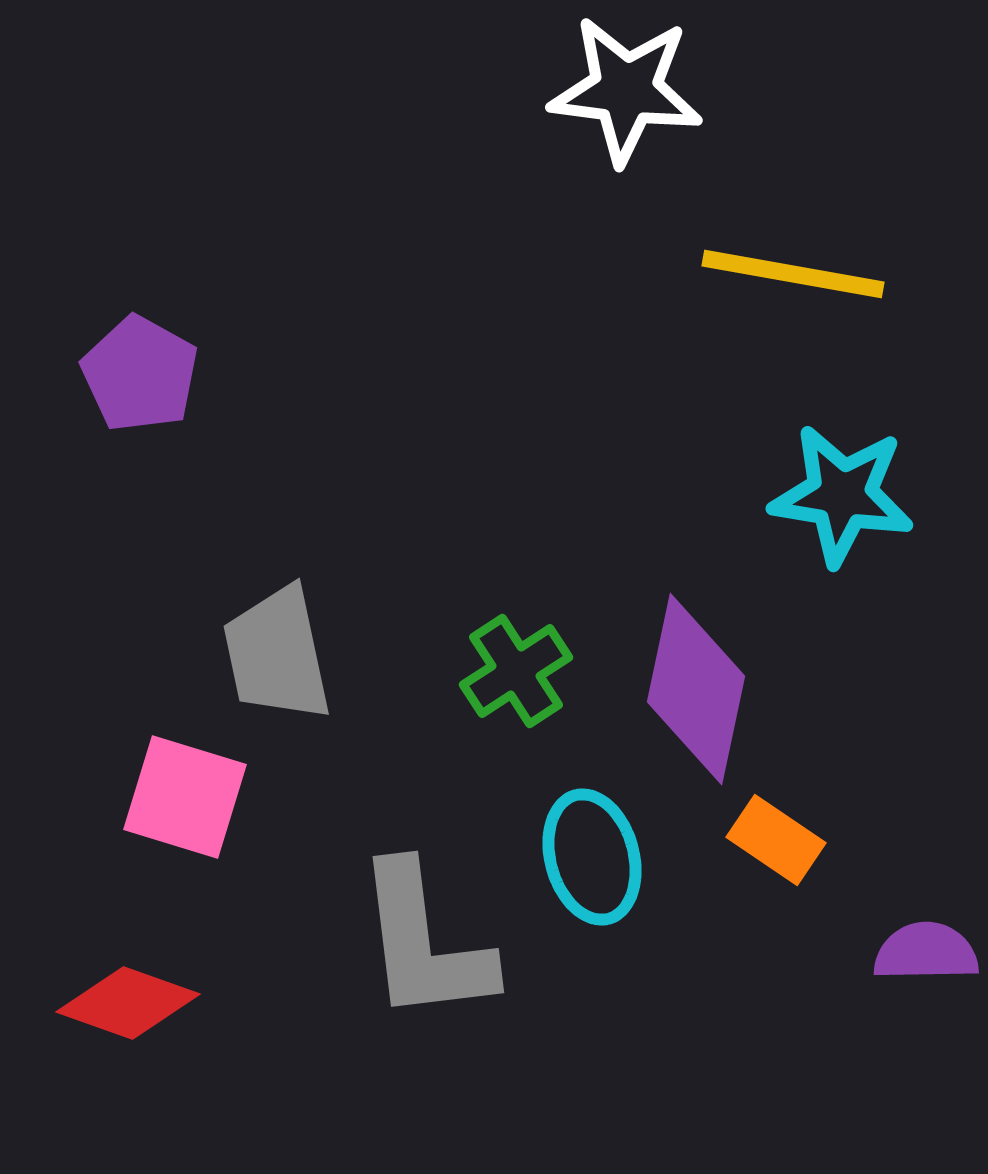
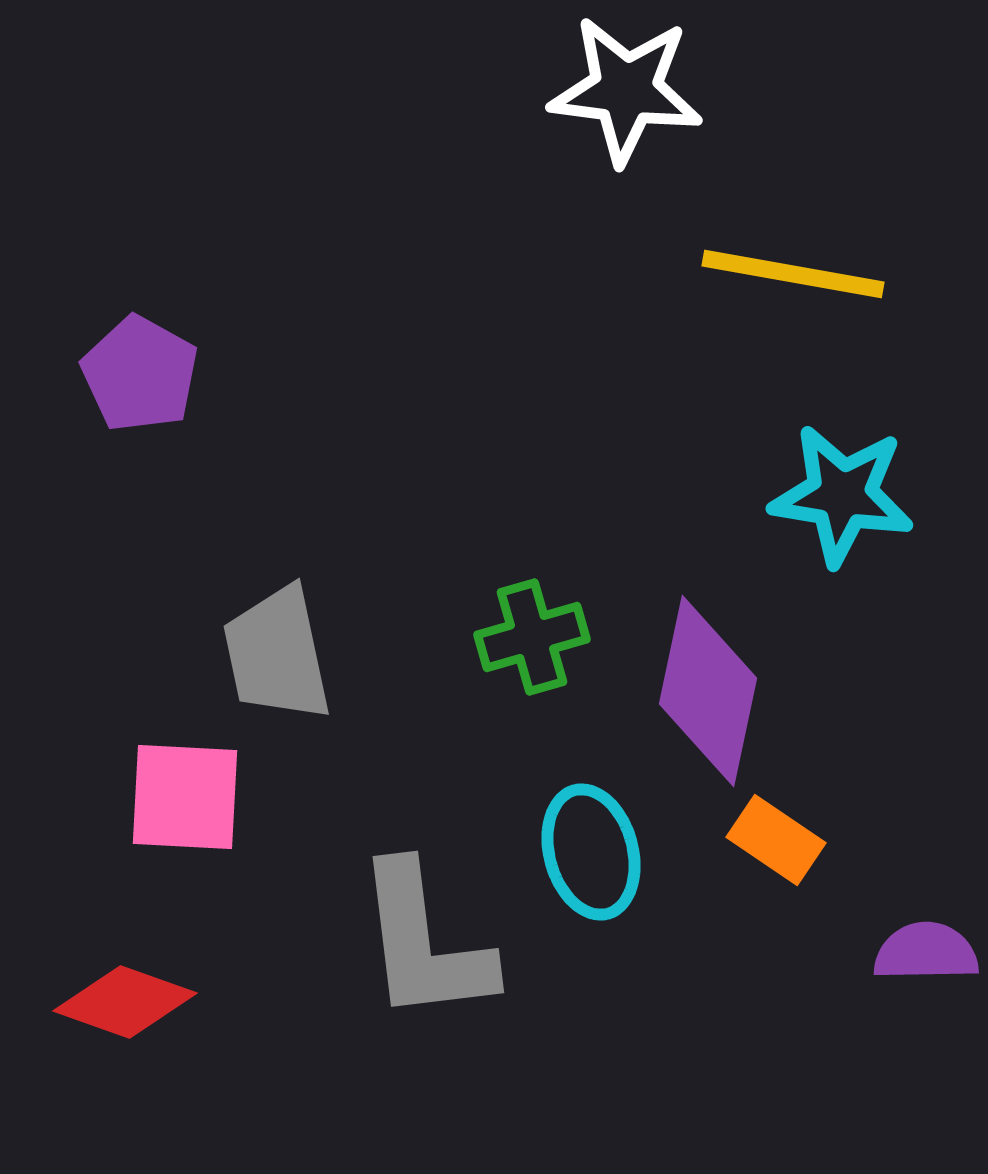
green cross: moved 16 px right, 34 px up; rotated 17 degrees clockwise
purple diamond: moved 12 px right, 2 px down
pink square: rotated 14 degrees counterclockwise
cyan ellipse: moved 1 px left, 5 px up
red diamond: moved 3 px left, 1 px up
